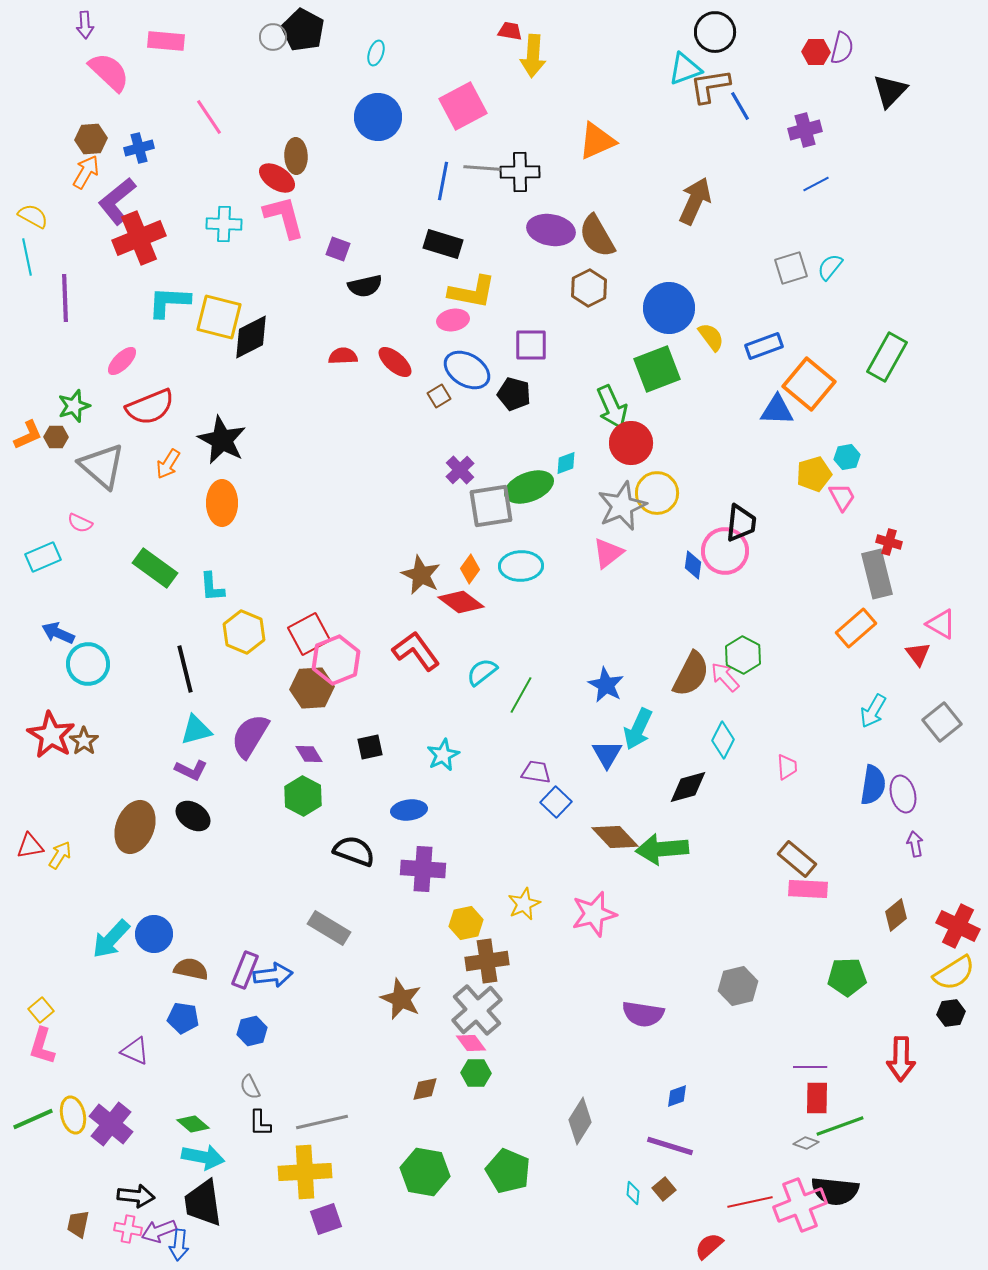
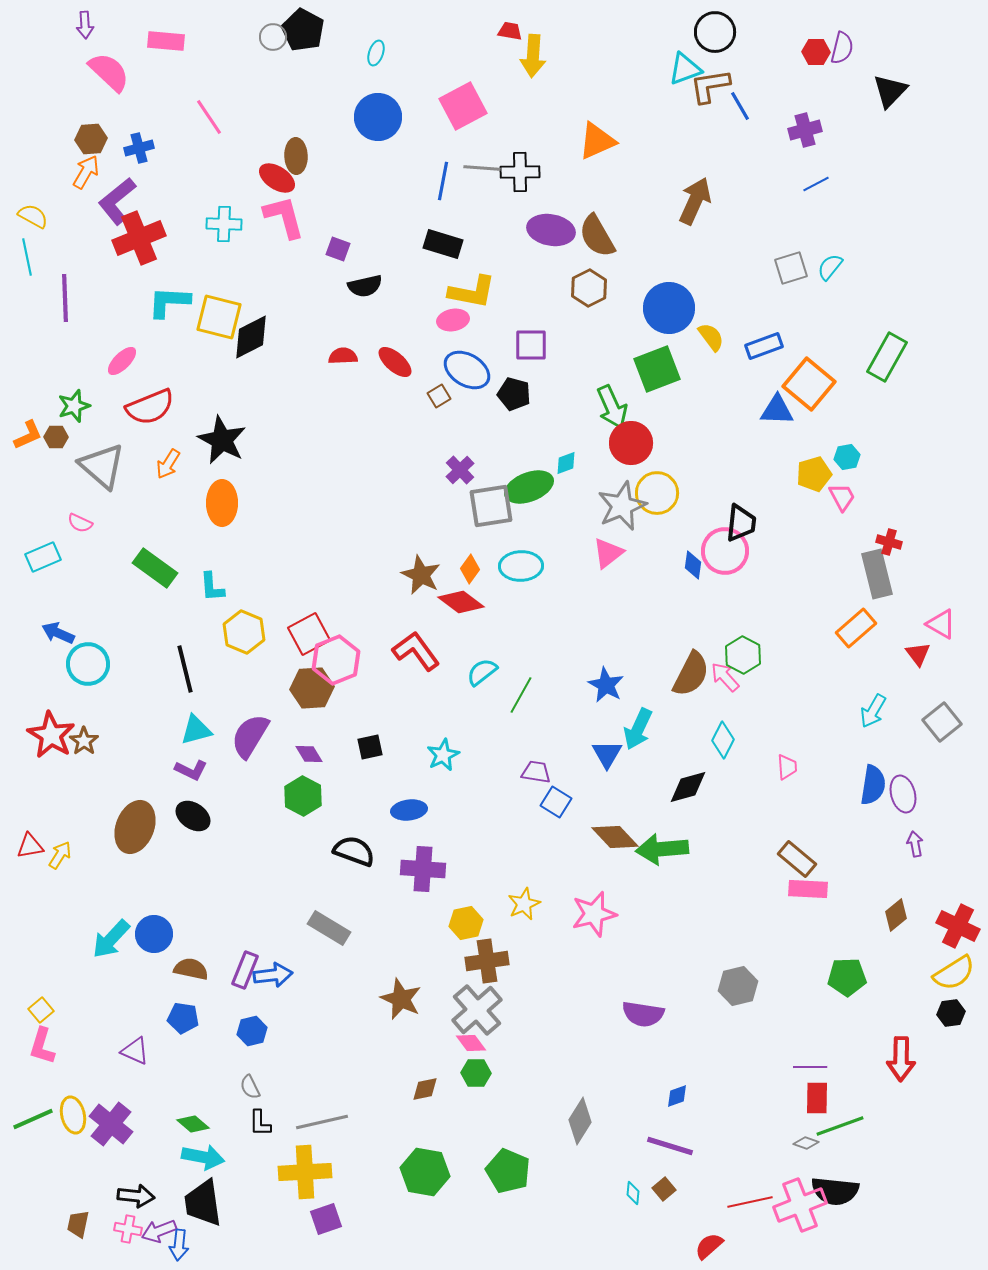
blue square at (556, 802): rotated 12 degrees counterclockwise
